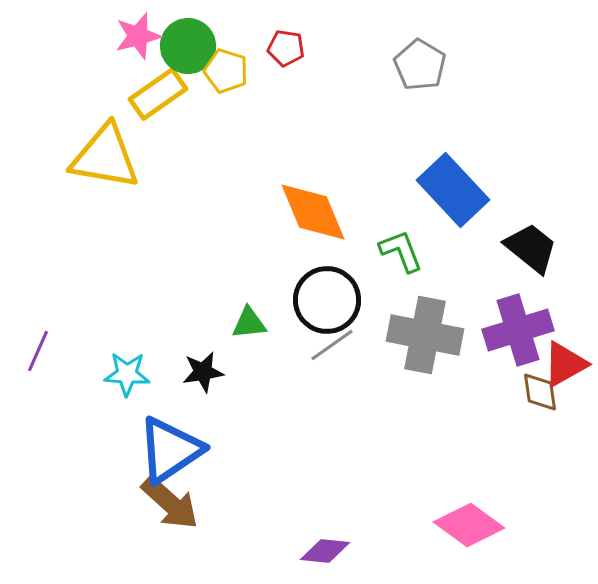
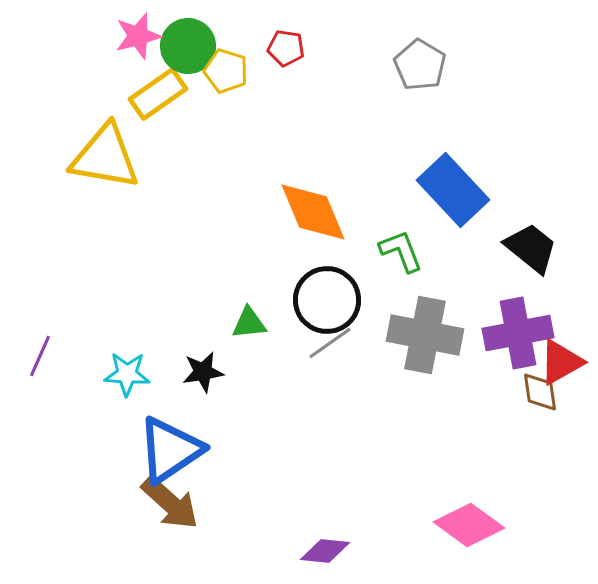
purple cross: moved 3 px down; rotated 6 degrees clockwise
gray line: moved 2 px left, 2 px up
purple line: moved 2 px right, 5 px down
red triangle: moved 4 px left, 2 px up
